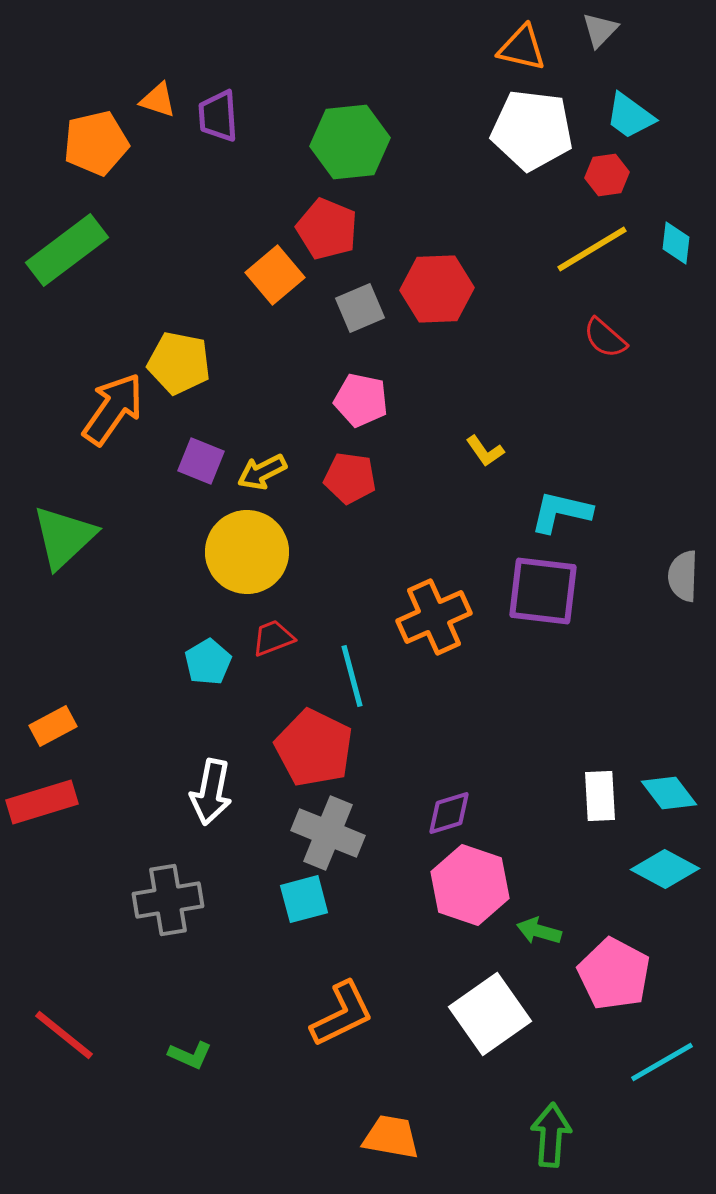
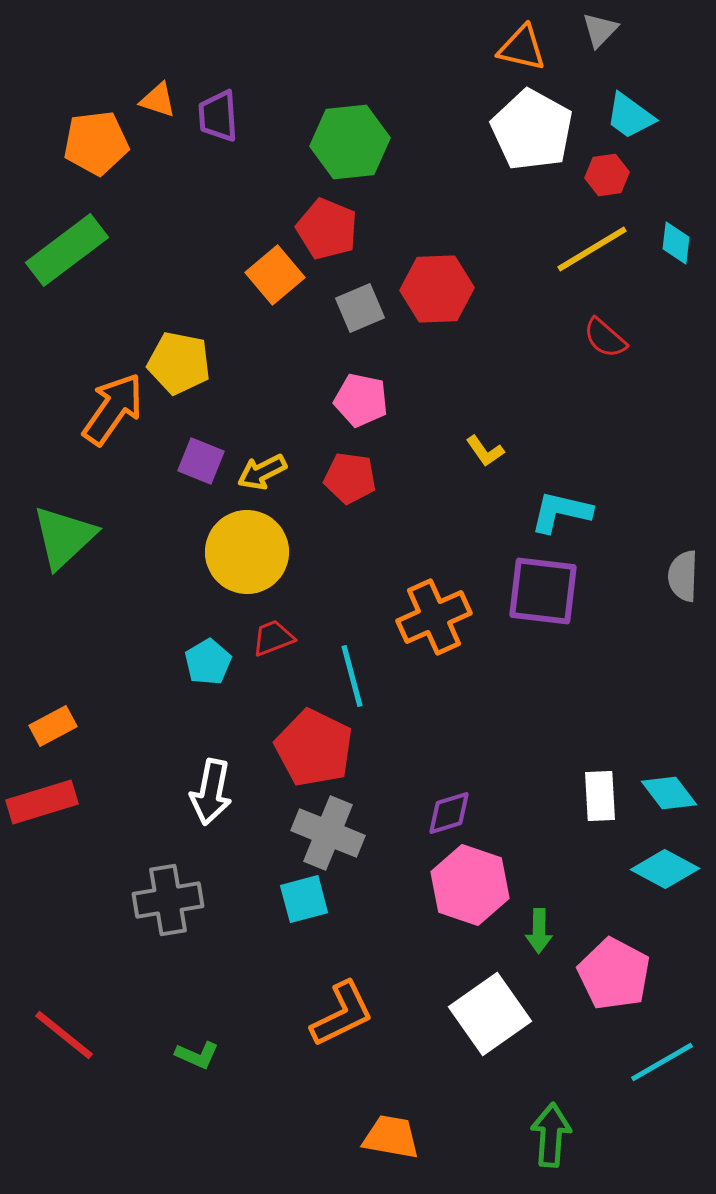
white pentagon at (532, 130): rotated 22 degrees clockwise
orange pentagon at (96, 143): rotated 6 degrees clockwise
green arrow at (539, 931): rotated 105 degrees counterclockwise
green L-shape at (190, 1055): moved 7 px right
